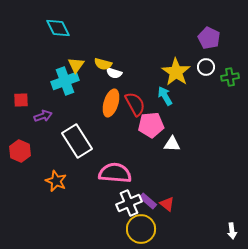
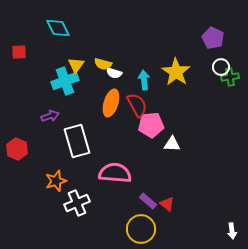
purple pentagon: moved 4 px right
white circle: moved 15 px right
cyan arrow: moved 21 px left, 16 px up; rotated 24 degrees clockwise
red square: moved 2 px left, 48 px up
red semicircle: moved 2 px right, 1 px down
purple arrow: moved 7 px right
white rectangle: rotated 16 degrees clockwise
red hexagon: moved 3 px left, 2 px up
orange star: rotated 30 degrees clockwise
white cross: moved 52 px left
